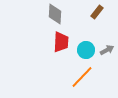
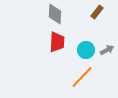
red trapezoid: moved 4 px left
